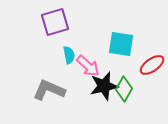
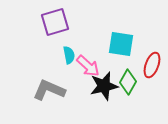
red ellipse: rotated 35 degrees counterclockwise
green diamond: moved 4 px right, 7 px up
